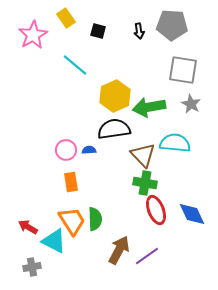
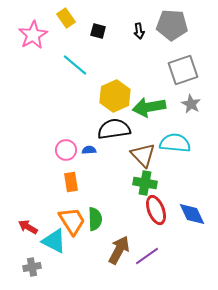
gray square: rotated 28 degrees counterclockwise
